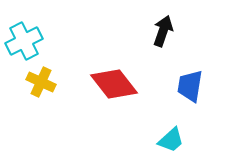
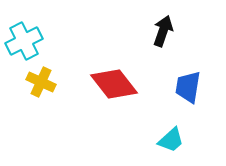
blue trapezoid: moved 2 px left, 1 px down
